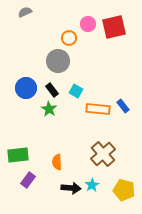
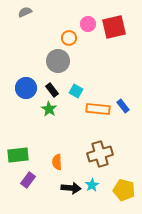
brown cross: moved 3 px left; rotated 25 degrees clockwise
